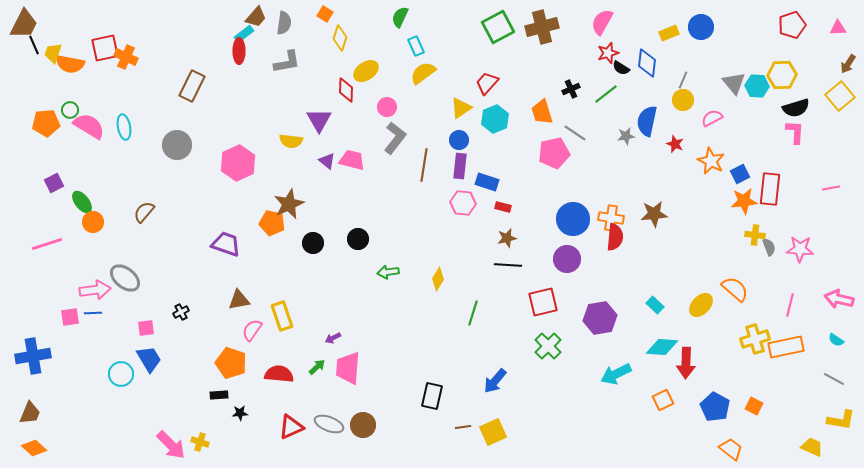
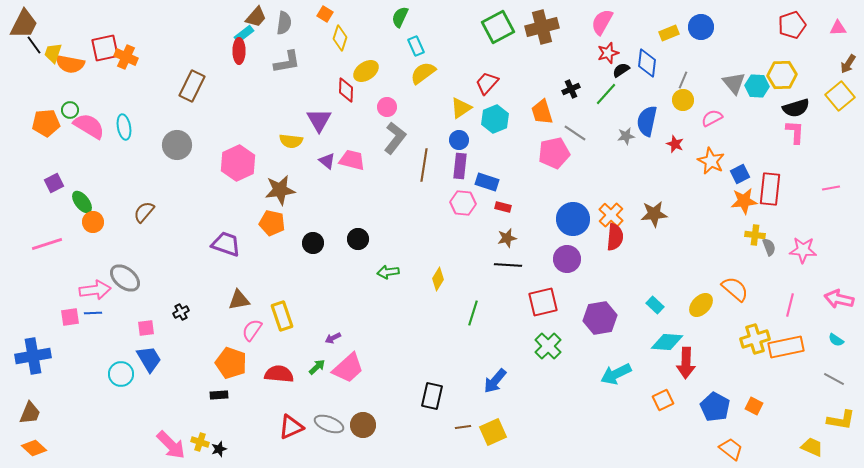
black line at (34, 45): rotated 12 degrees counterclockwise
black semicircle at (621, 68): moved 2 px down; rotated 114 degrees clockwise
green line at (606, 94): rotated 10 degrees counterclockwise
brown star at (289, 204): moved 9 px left, 14 px up; rotated 16 degrees clockwise
orange cross at (611, 218): moved 3 px up; rotated 35 degrees clockwise
pink star at (800, 249): moved 3 px right, 1 px down
cyan diamond at (662, 347): moved 5 px right, 5 px up
pink trapezoid at (348, 368): rotated 136 degrees counterclockwise
black star at (240, 413): moved 21 px left, 36 px down; rotated 14 degrees counterclockwise
